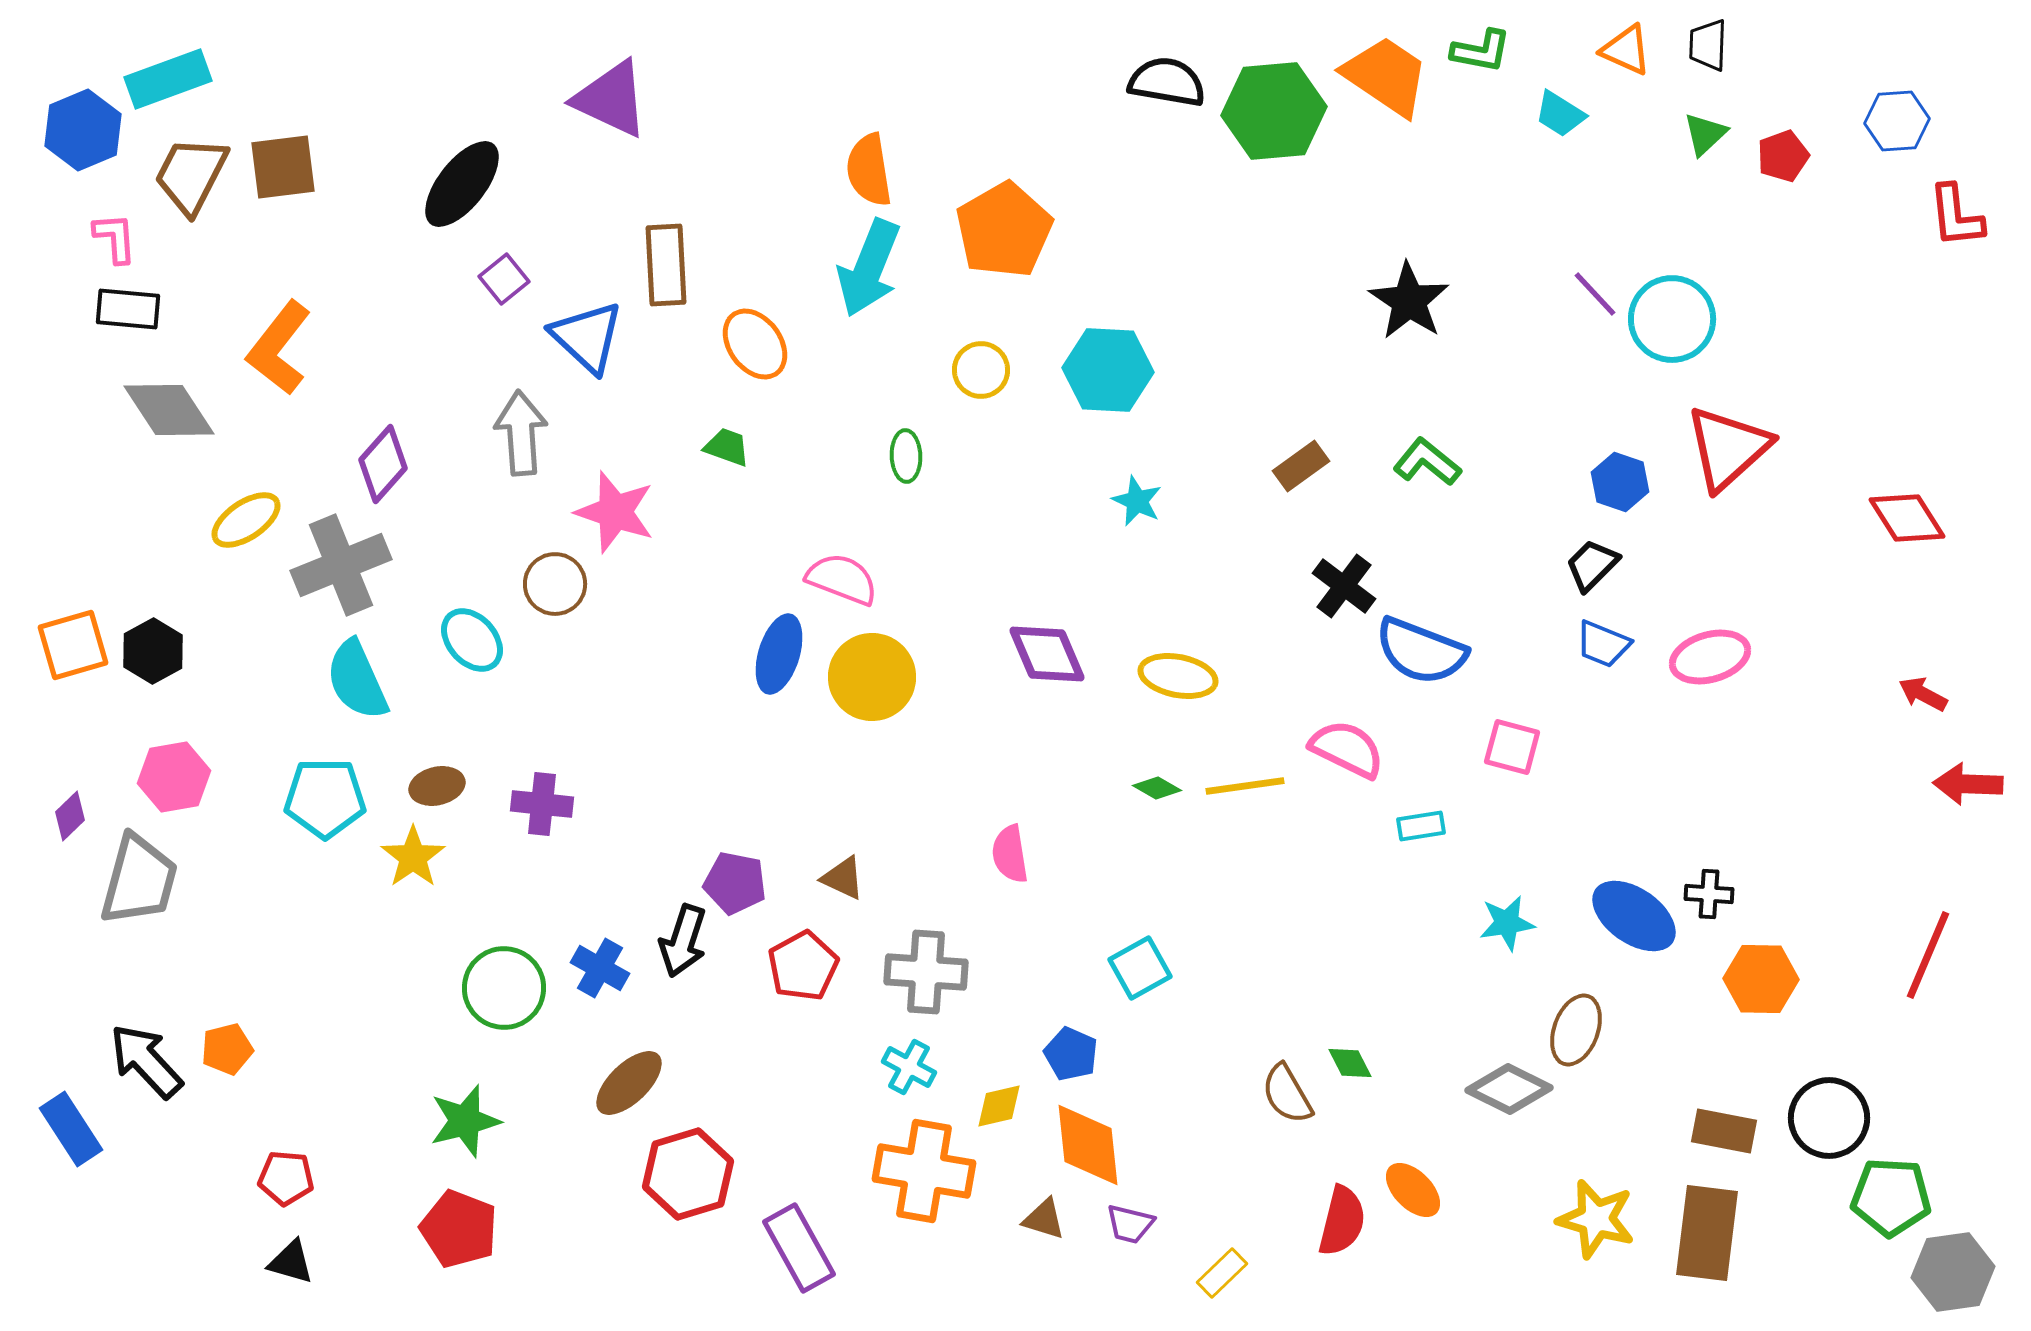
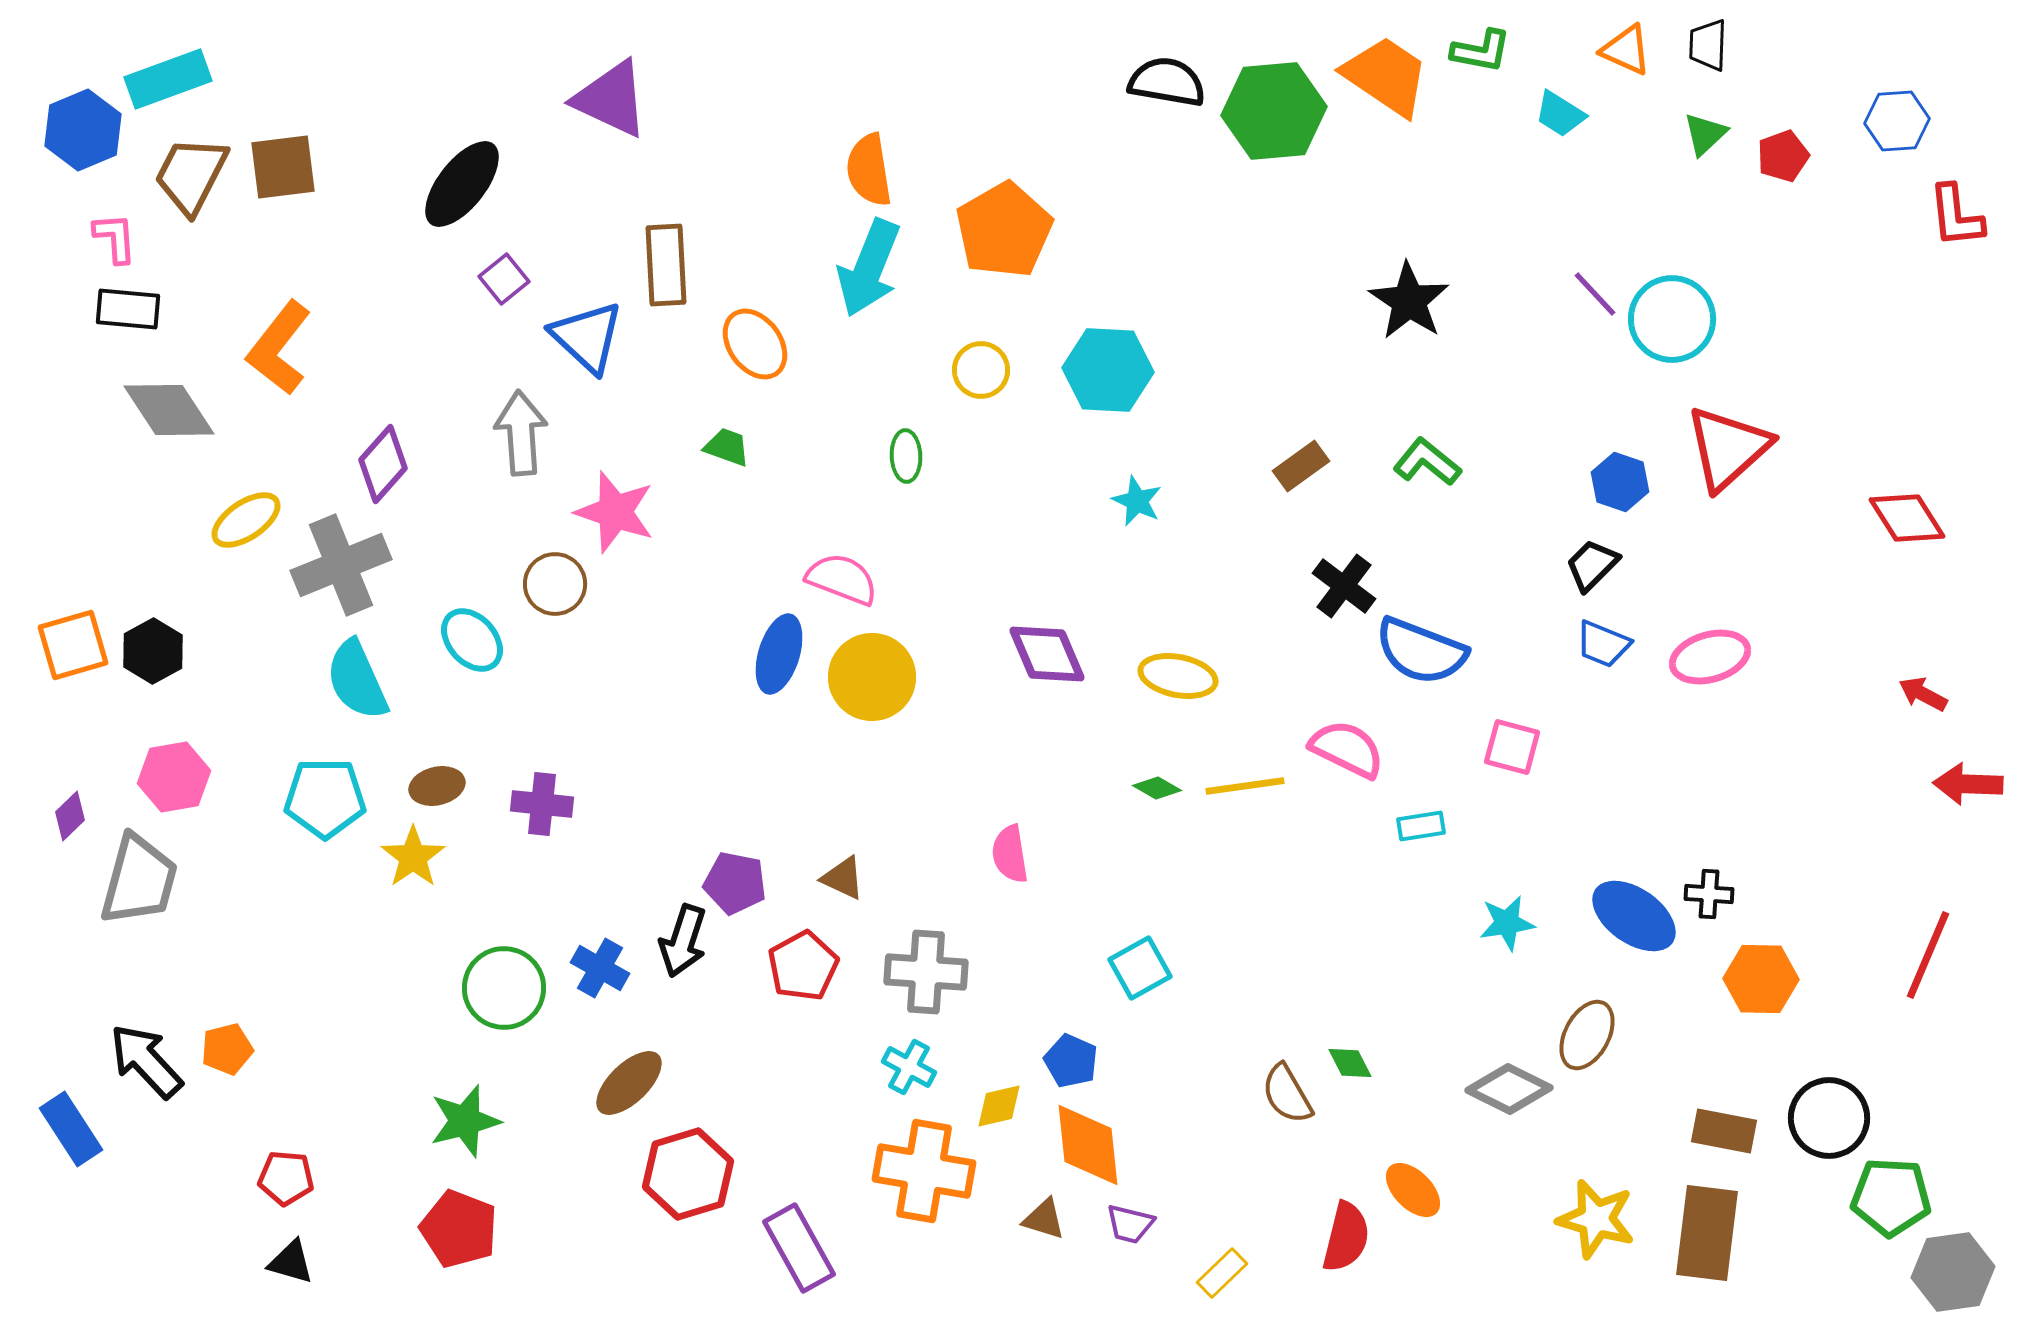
brown ellipse at (1576, 1030): moved 11 px right, 5 px down; rotated 8 degrees clockwise
blue pentagon at (1071, 1054): moved 7 px down
red semicircle at (1342, 1221): moved 4 px right, 16 px down
